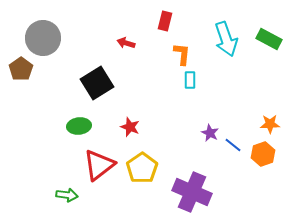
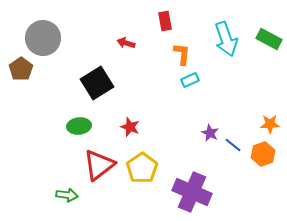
red rectangle: rotated 24 degrees counterclockwise
cyan rectangle: rotated 66 degrees clockwise
